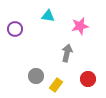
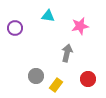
purple circle: moved 1 px up
